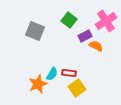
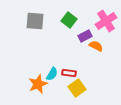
gray square: moved 10 px up; rotated 18 degrees counterclockwise
